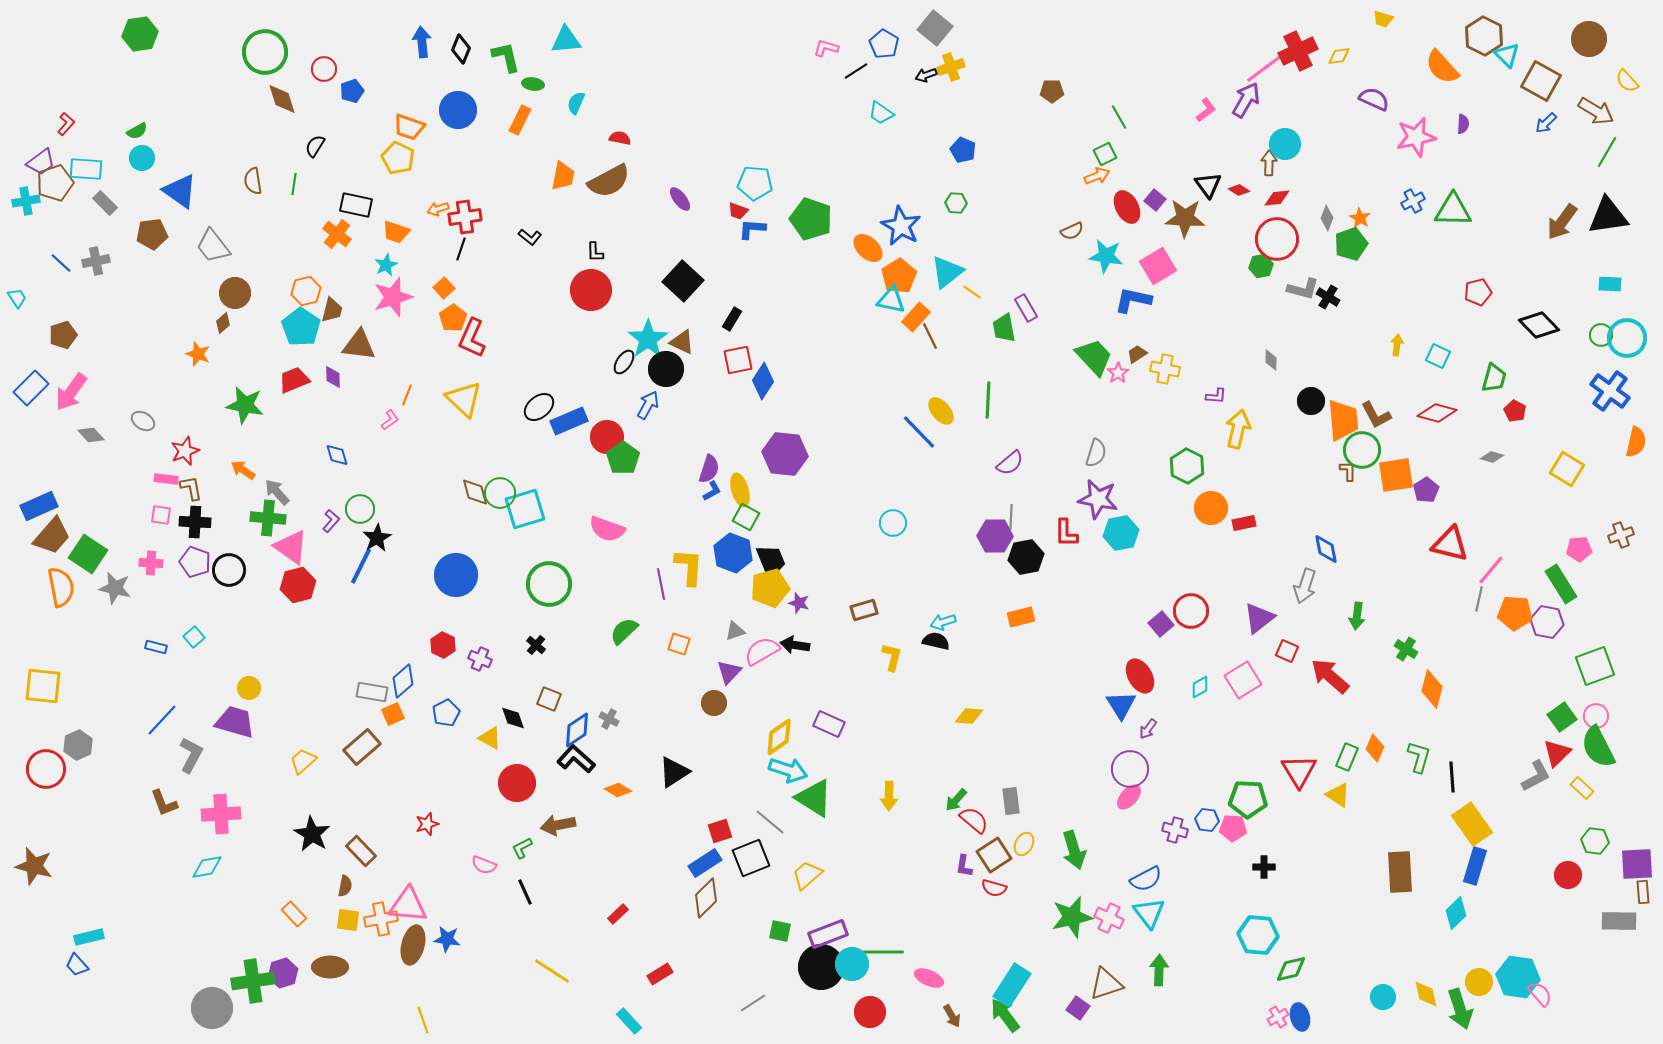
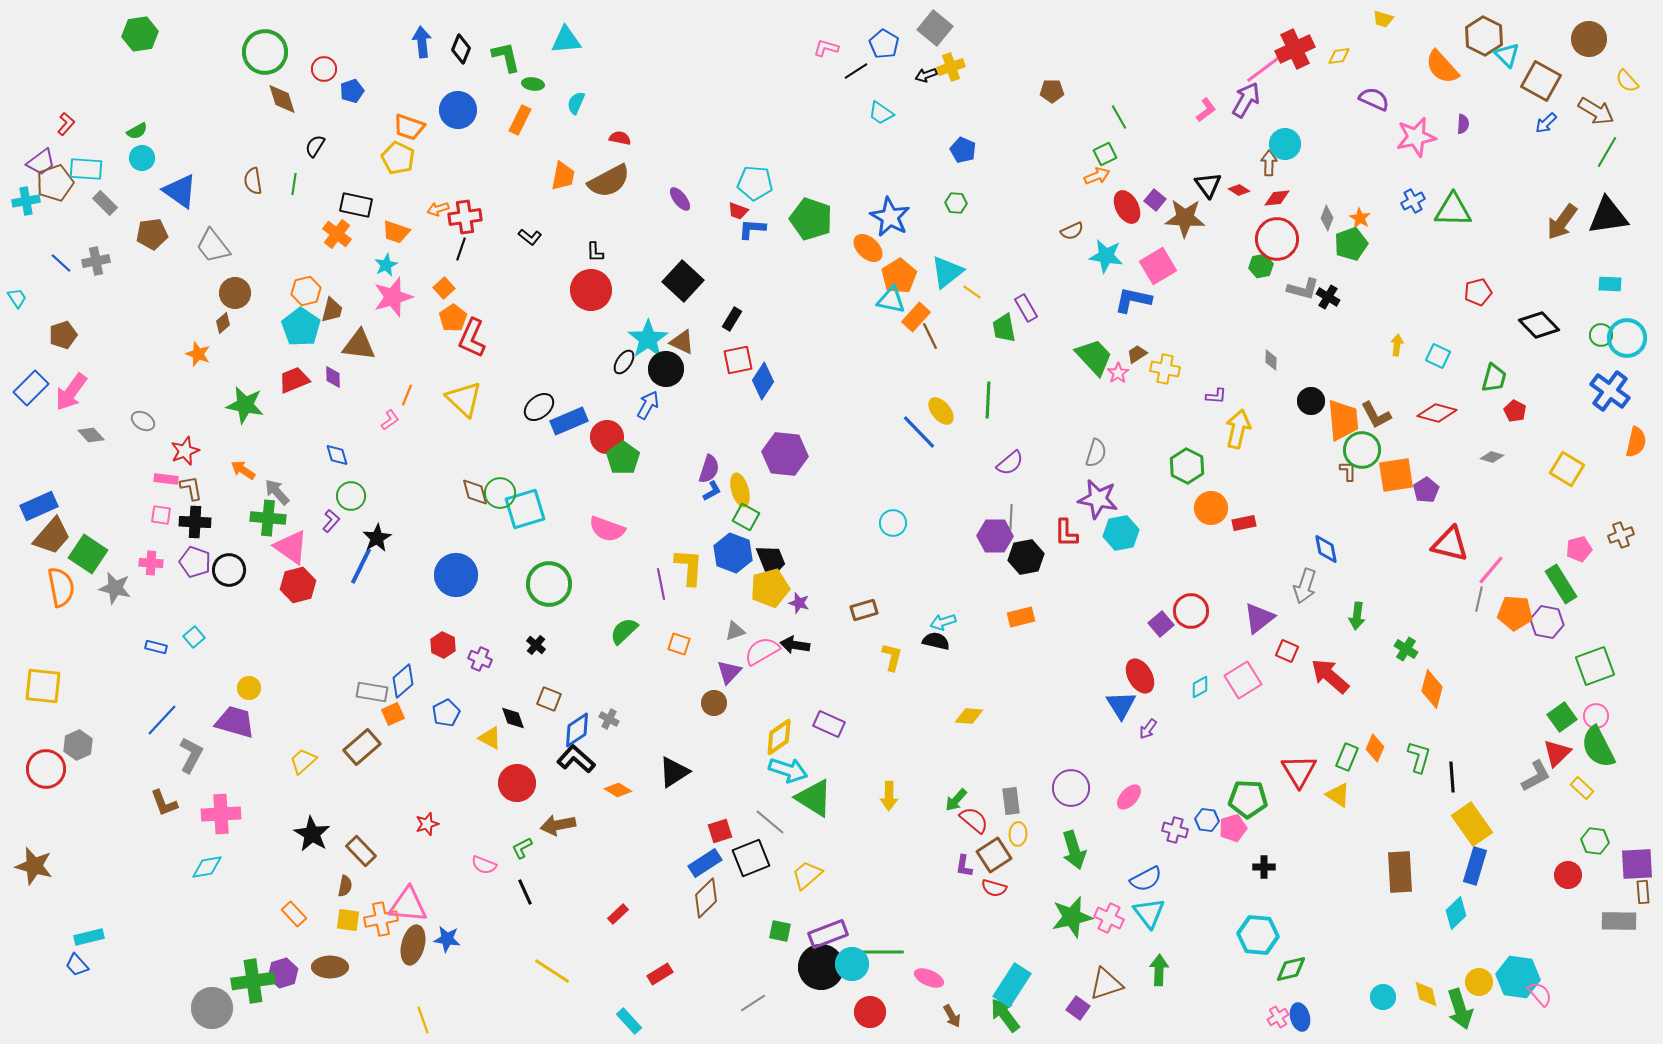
red cross at (1298, 51): moved 3 px left, 2 px up
blue star at (901, 226): moved 11 px left, 9 px up
green circle at (360, 509): moved 9 px left, 13 px up
pink pentagon at (1579, 549): rotated 10 degrees counterclockwise
purple circle at (1130, 769): moved 59 px left, 19 px down
pink pentagon at (1233, 828): rotated 20 degrees counterclockwise
yellow ellipse at (1024, 844): moved 6 px left, 10 px up; rotated 25 degrees counterclockwise
